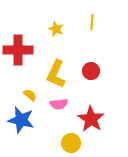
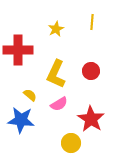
yellow star: rotated 21 degrees clockwise
pink semicircle: rotated 24 degrees counterclockwise
blue star: rotated 8 degrees counterclockwise
